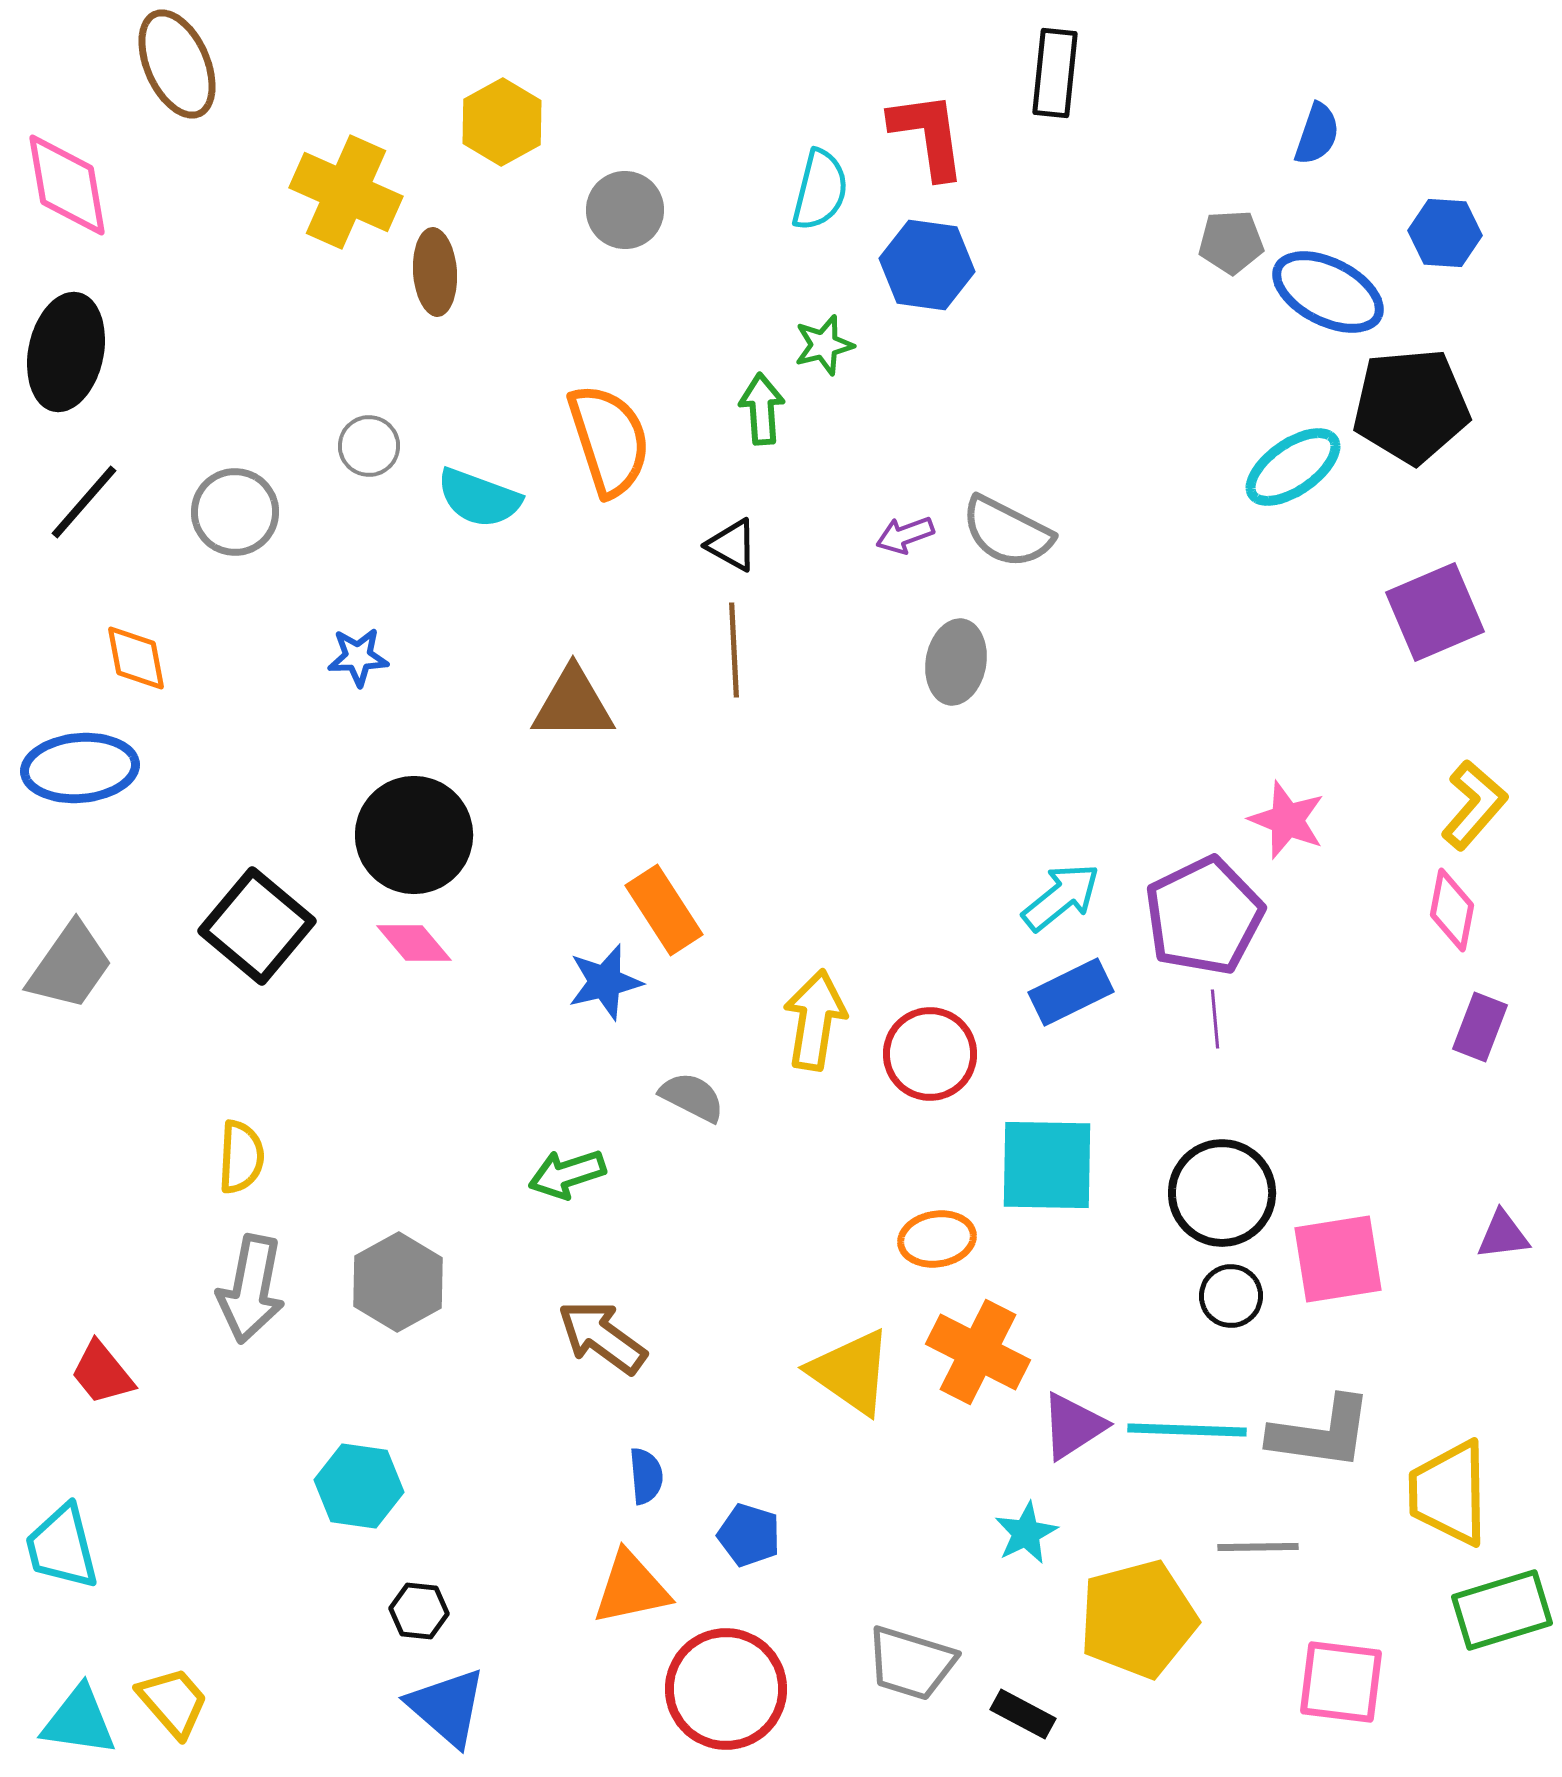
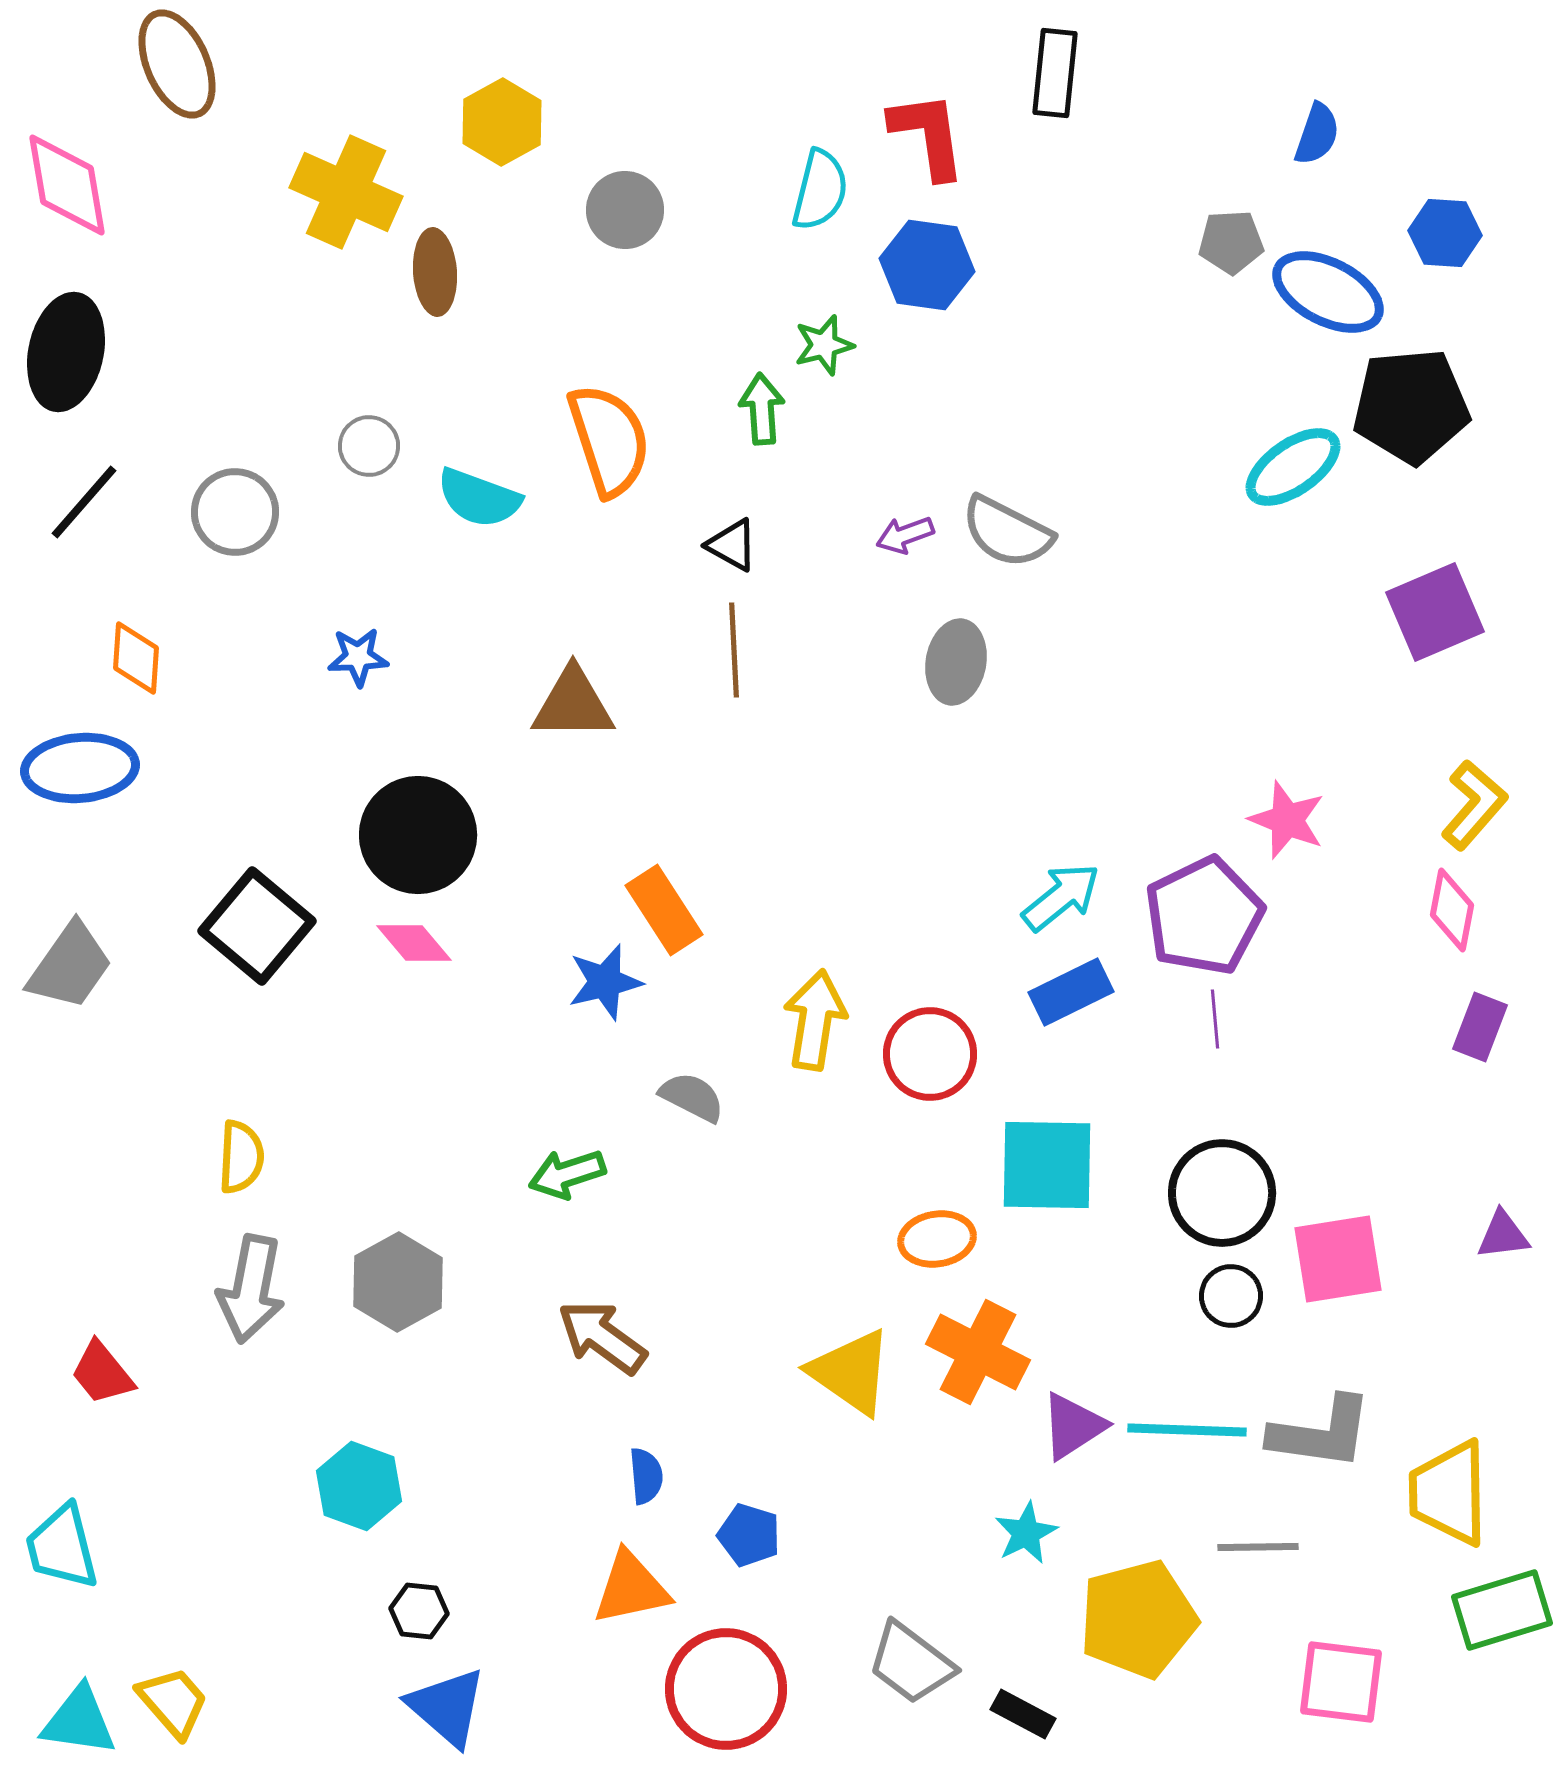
orange diamond at (136, 658): rotated 14 degrees clockwise
black circle at (414, 835): moved 4 px right
cyan hexagon at (359, 1486): rotated 12 degrees clockwise
gray trapezoid at (911, 1663): rotated 20 degrees clockwise
